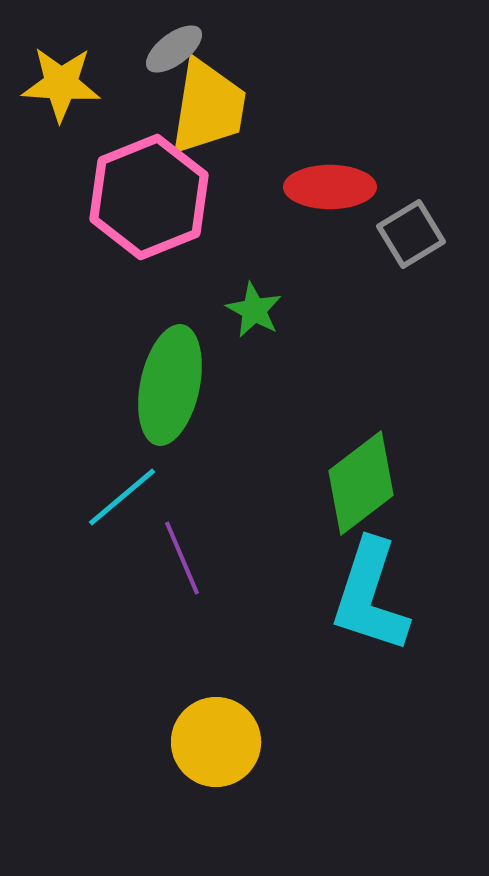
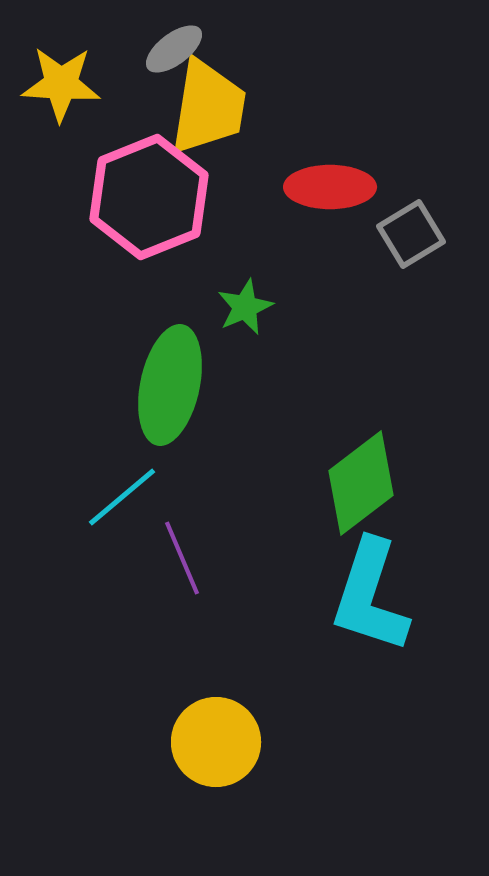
green star: moved 9 px left, 3 px up; rotated 20 degrees clockwise
